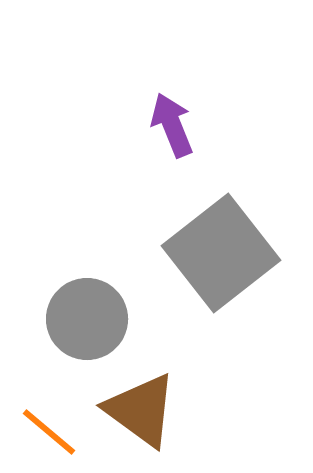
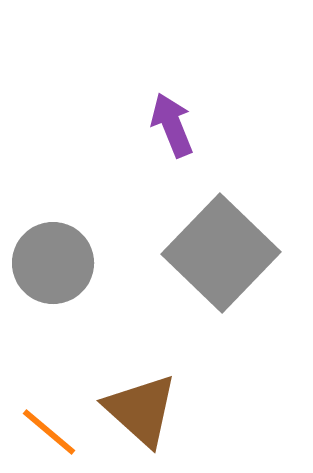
gray square: rotated 8 degrees counterclockwise
gray circle: moved 34 px left, 56 px up
brown triangle: rotated 6 degrees clockwise
